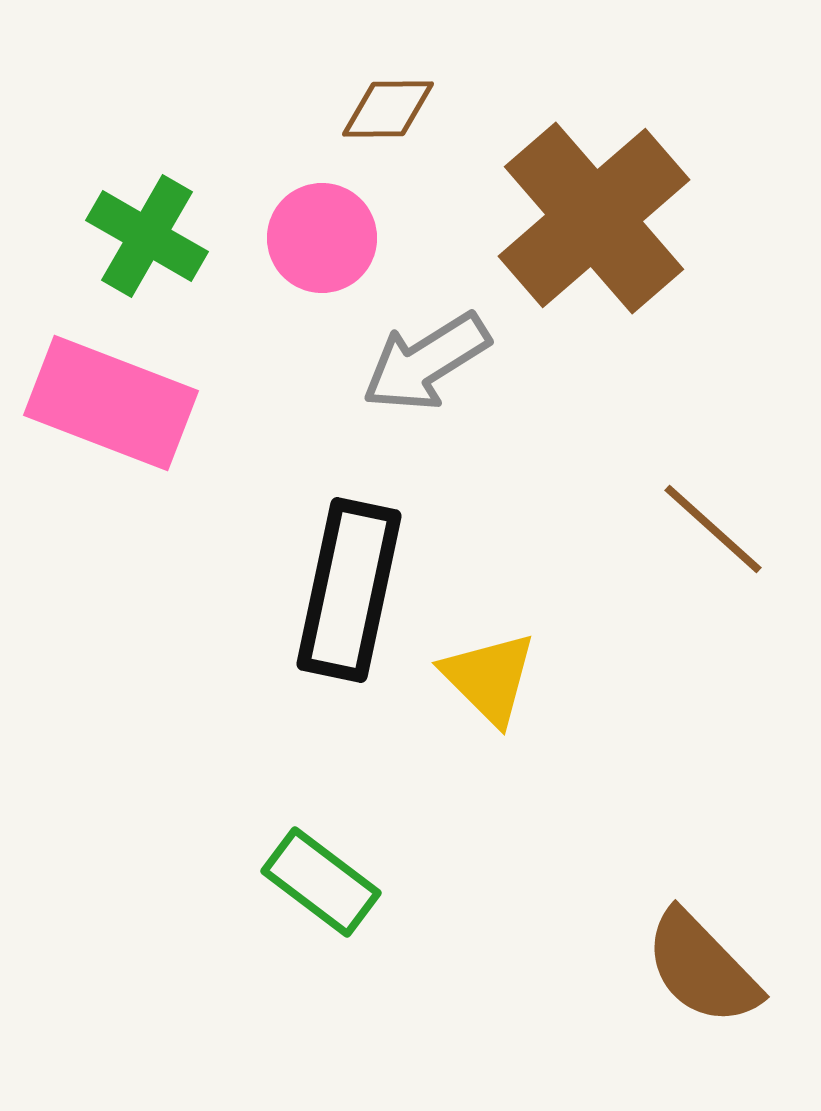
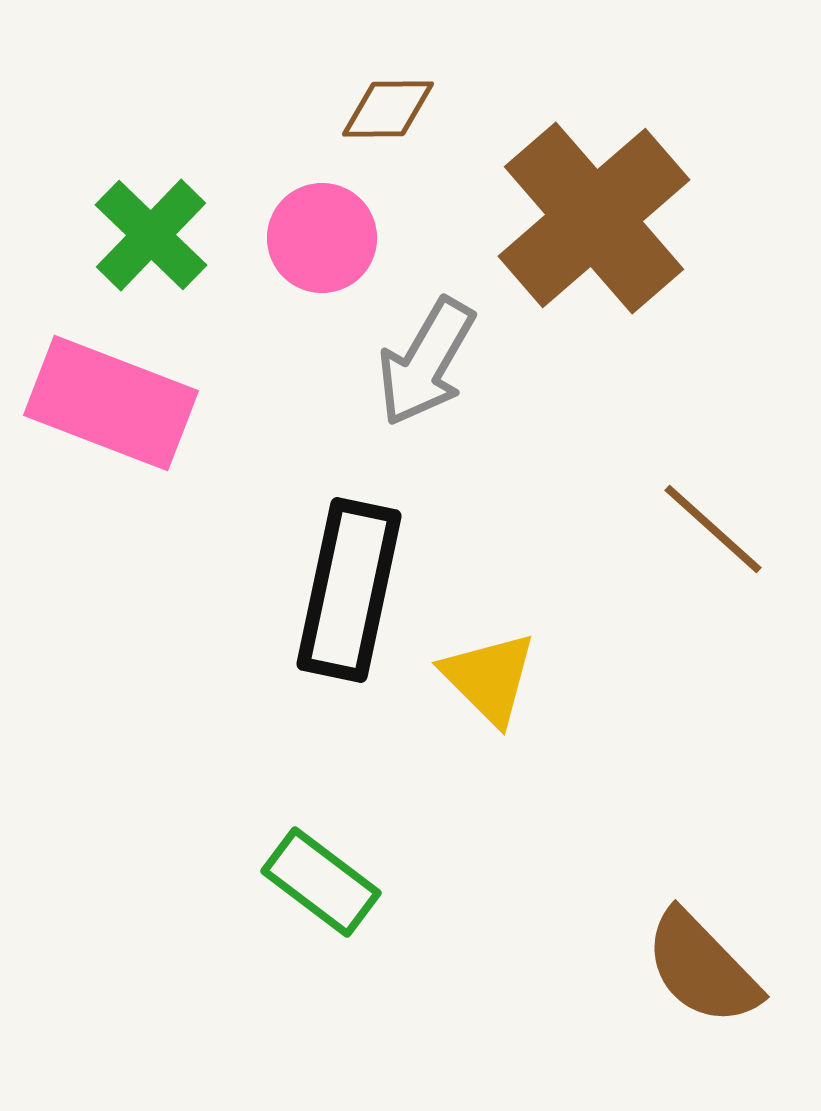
green cross: moved 4 px right, 1 px up; rotated 14 degrees clockwise
gray arrow: rotated 28 degrees counterclockwise
